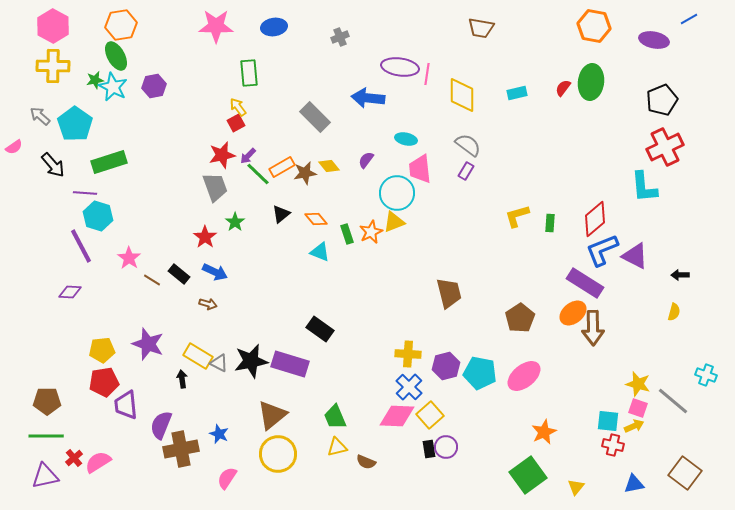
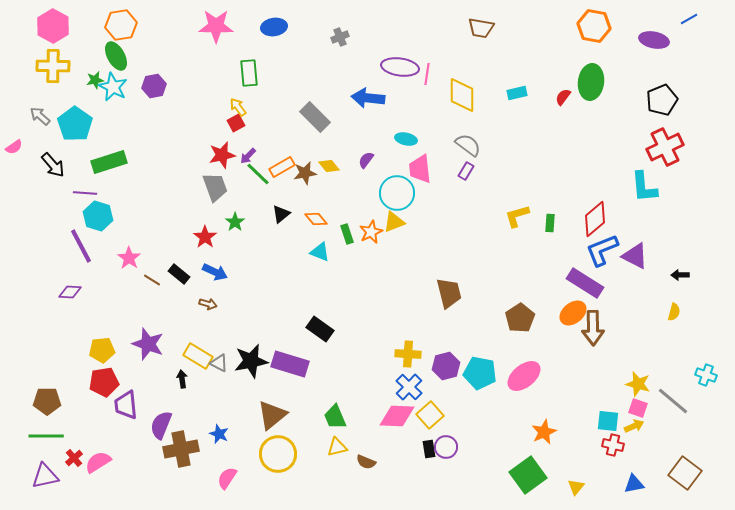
red semicircle at (563, 88): moved 9 px down
